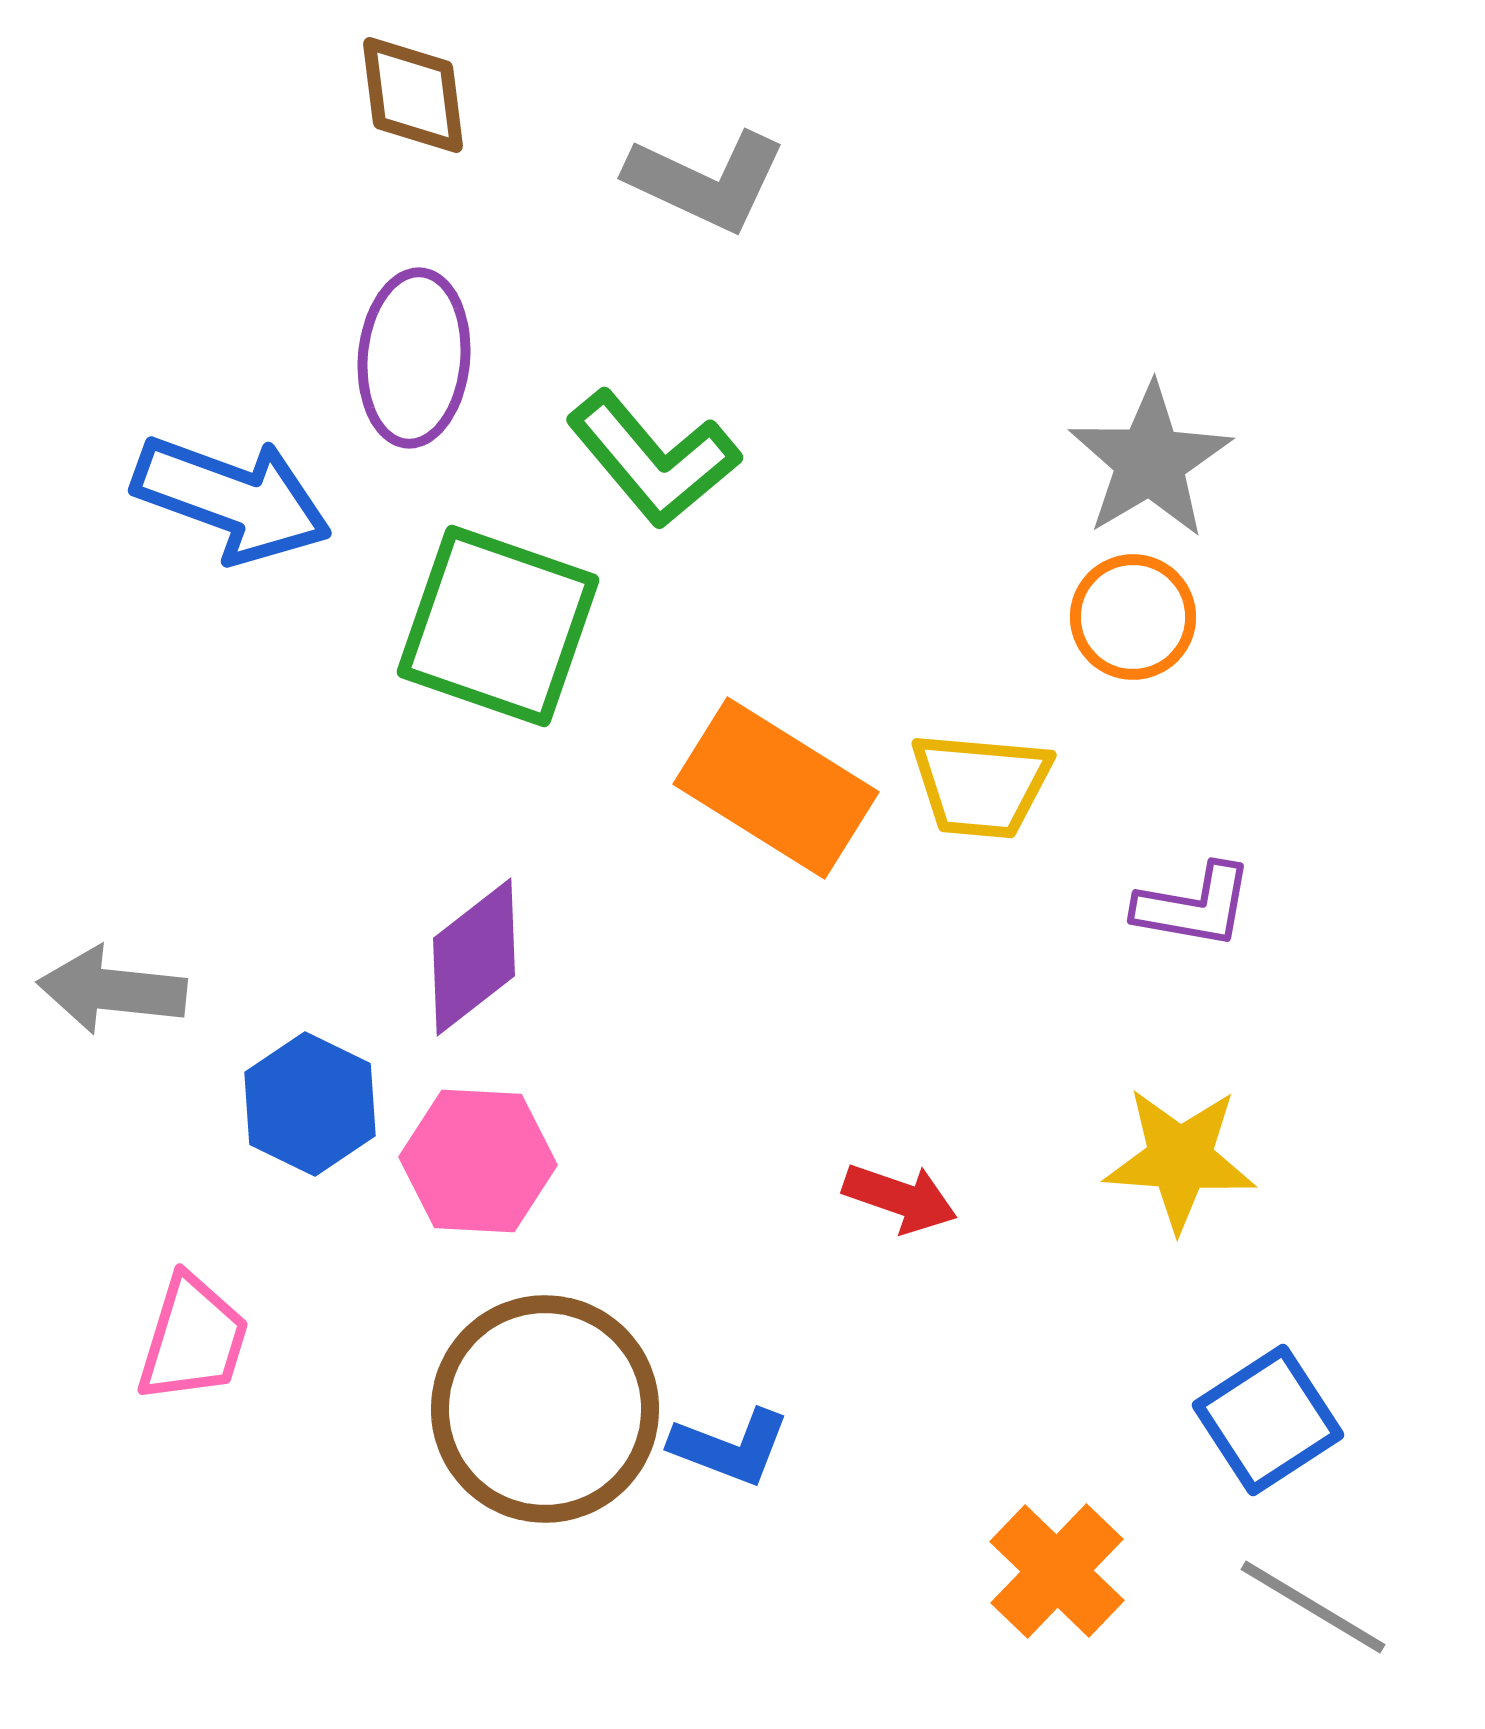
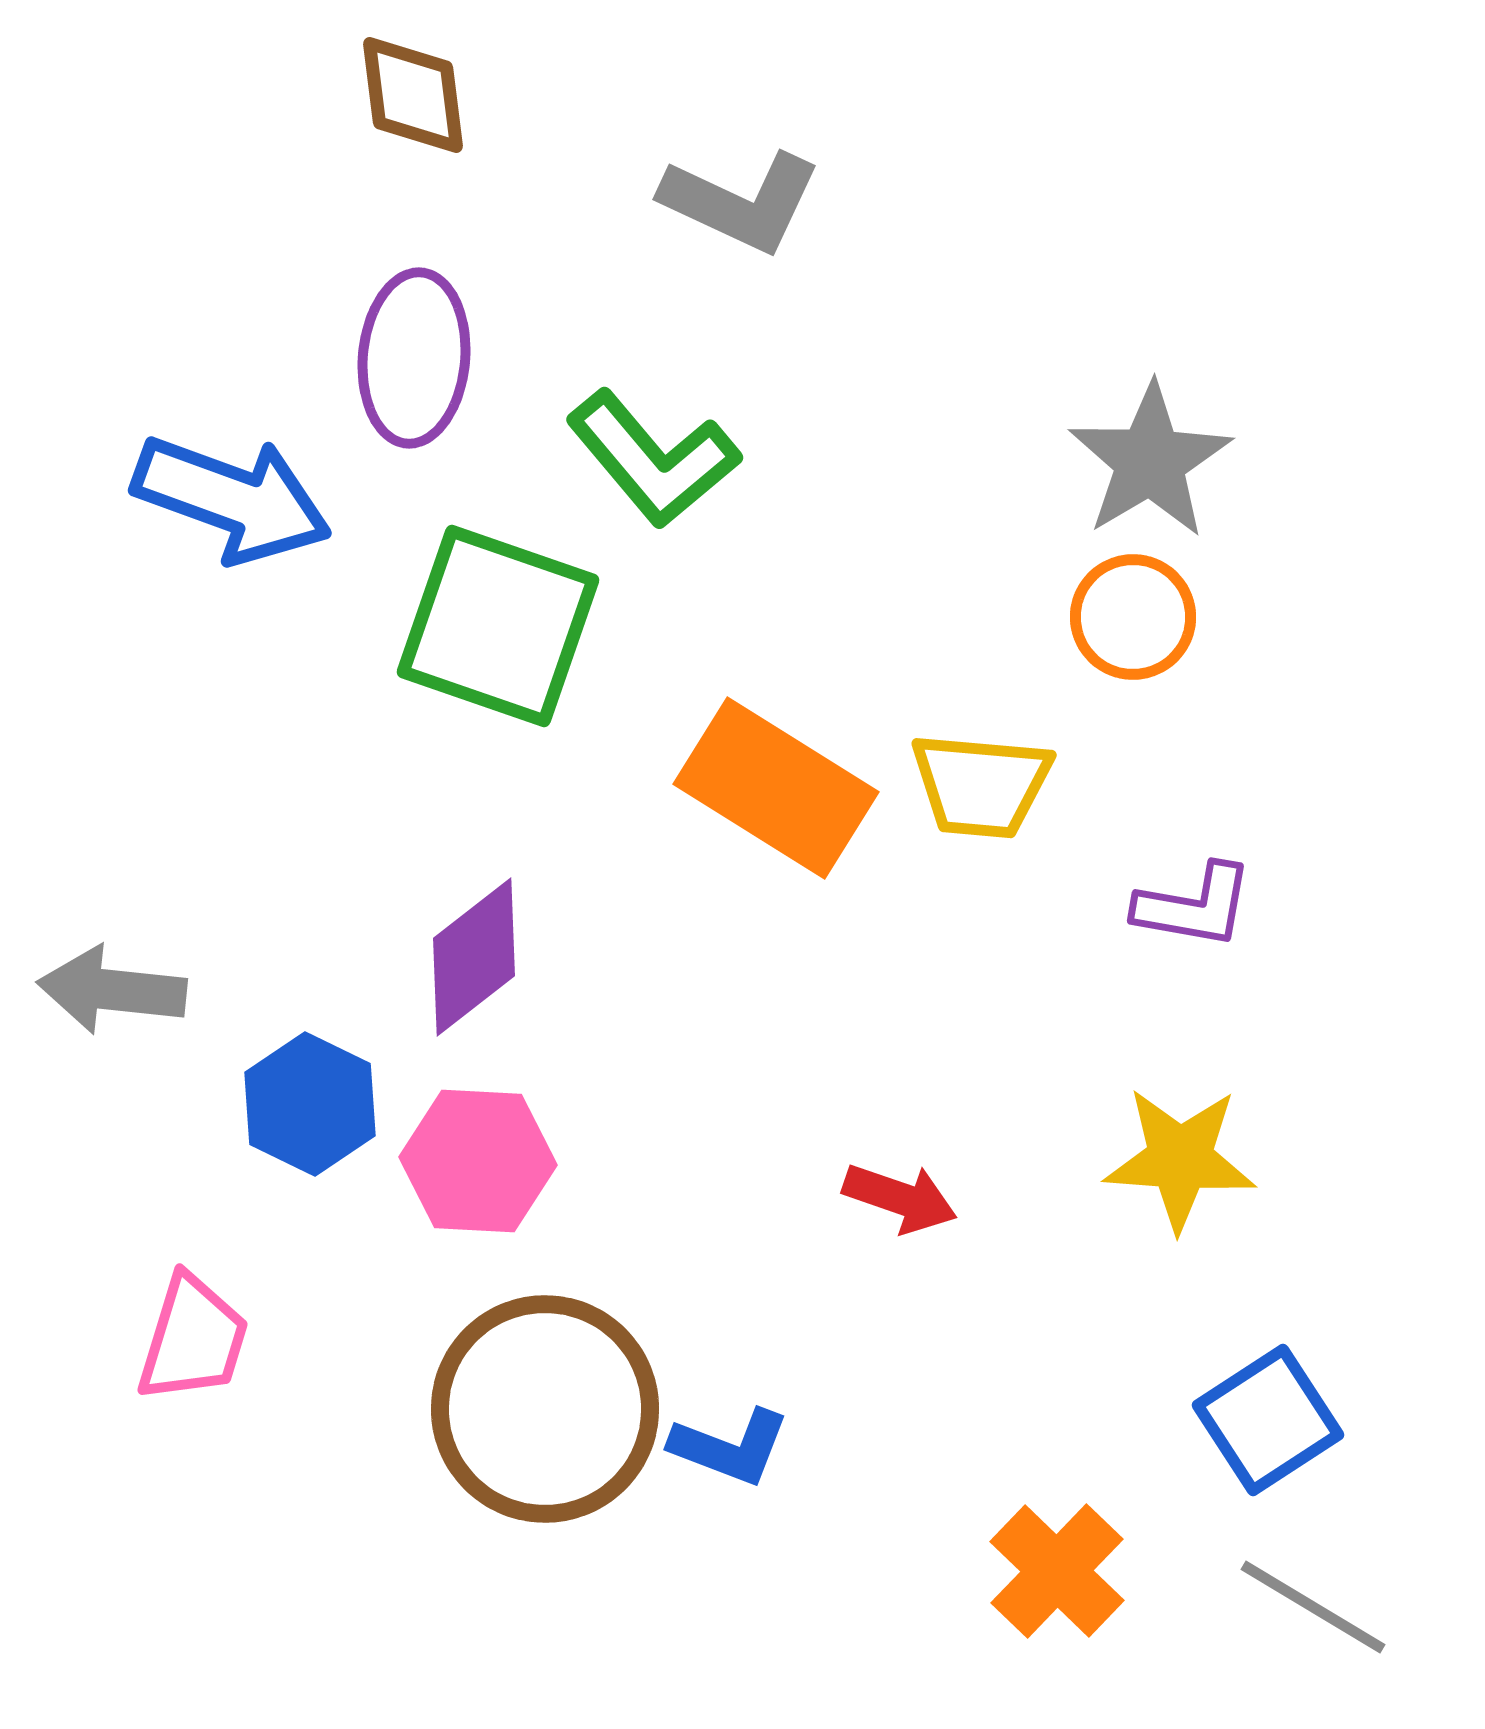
gray L-shape: moved 35 px right, 21 px down
